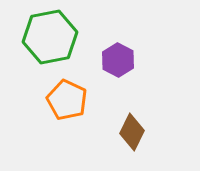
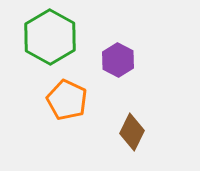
green hexagon: rotated 20 degrees counterclockwise
